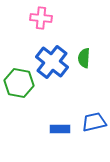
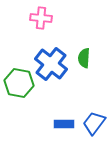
blue cross: moved 1 px left, 2 px down
blue trapezoid: moved 1 px down; rotated 40 degrees counterclockwise
blue rectangle: moved 4 px right, 5 px up
